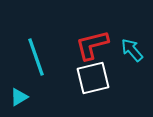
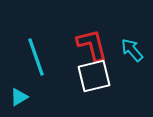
red L-shape: rotated 90 degrees clockwise
white square: moved 1 px right, 2 px up
